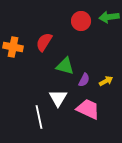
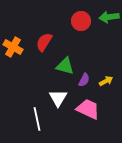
orange cross: rotated 18 degrees clockwise
white line: moved 2 px left, 2 px down
